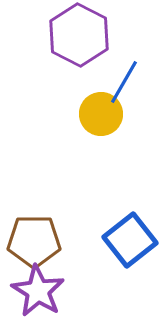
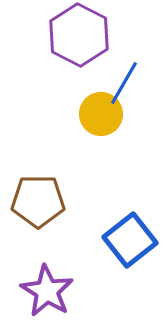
blue line: moved 1 px down
brown pentagon: moved 4 px right, 40 px up
purple star: moved 9 px right
